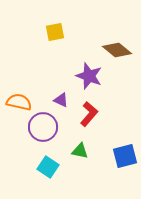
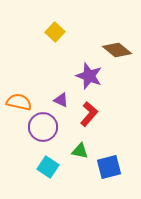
yellow square: rotated 36 degrees counterclockwise
blue square: moved 16 px left, 11 px down
